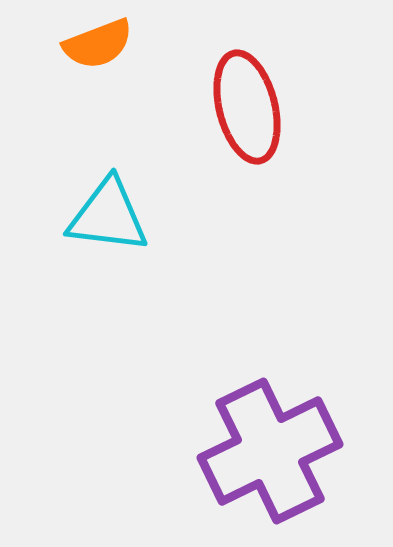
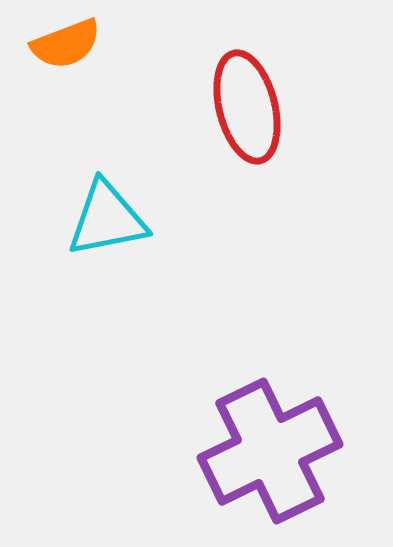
orange semicircle: moved 32 px left
cyan triangle: moved 1 px left, 3 px down; rotated 18 degrees counterclockwise
